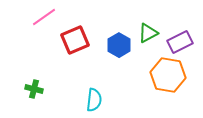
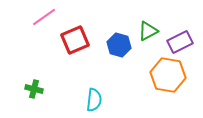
green triangle: moved 2 px up
blue hexagon: rotated 15 degrees counterclockwise
